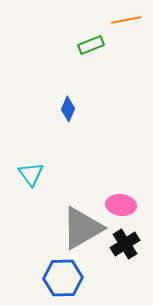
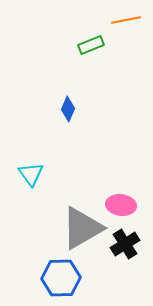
blue hexagon: moved 2 px left
